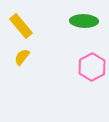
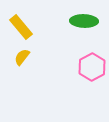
yellow rectangle: moved 1 px down
